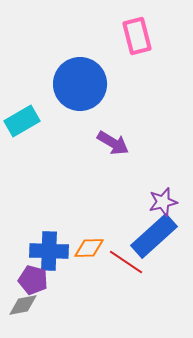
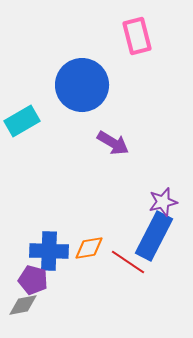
blue circle: moved 2 px right, 1 px down
blue rectangle: rotated 21 degrees counterclockwise
orange diamond: rotated 8 degrees counterclockwise
red line: moved 2 px right
